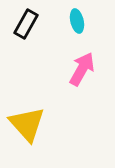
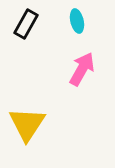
yellow triangle: rotated 15 degrees clockwise
